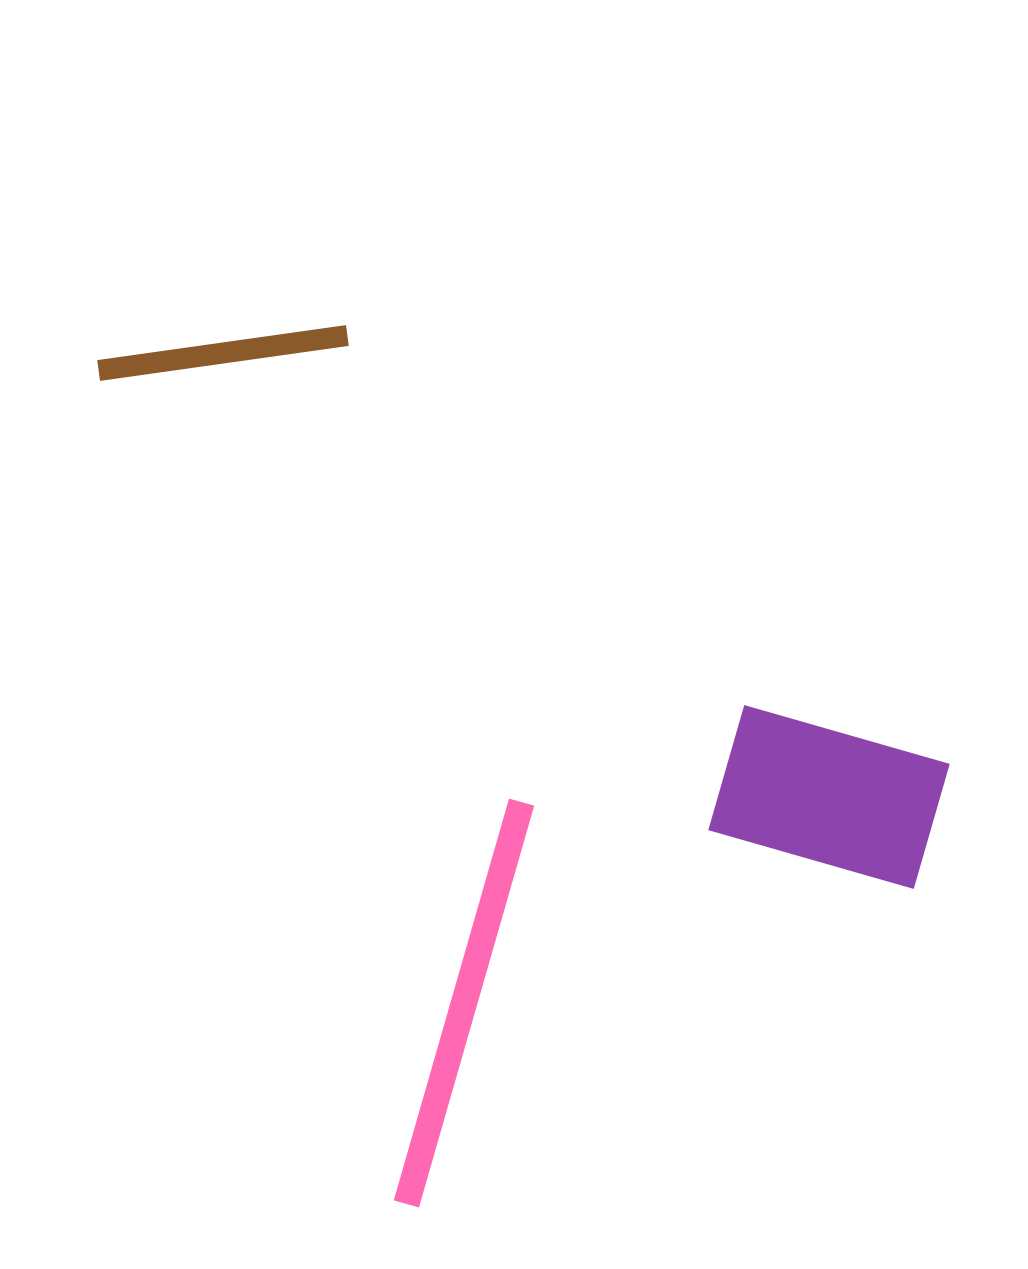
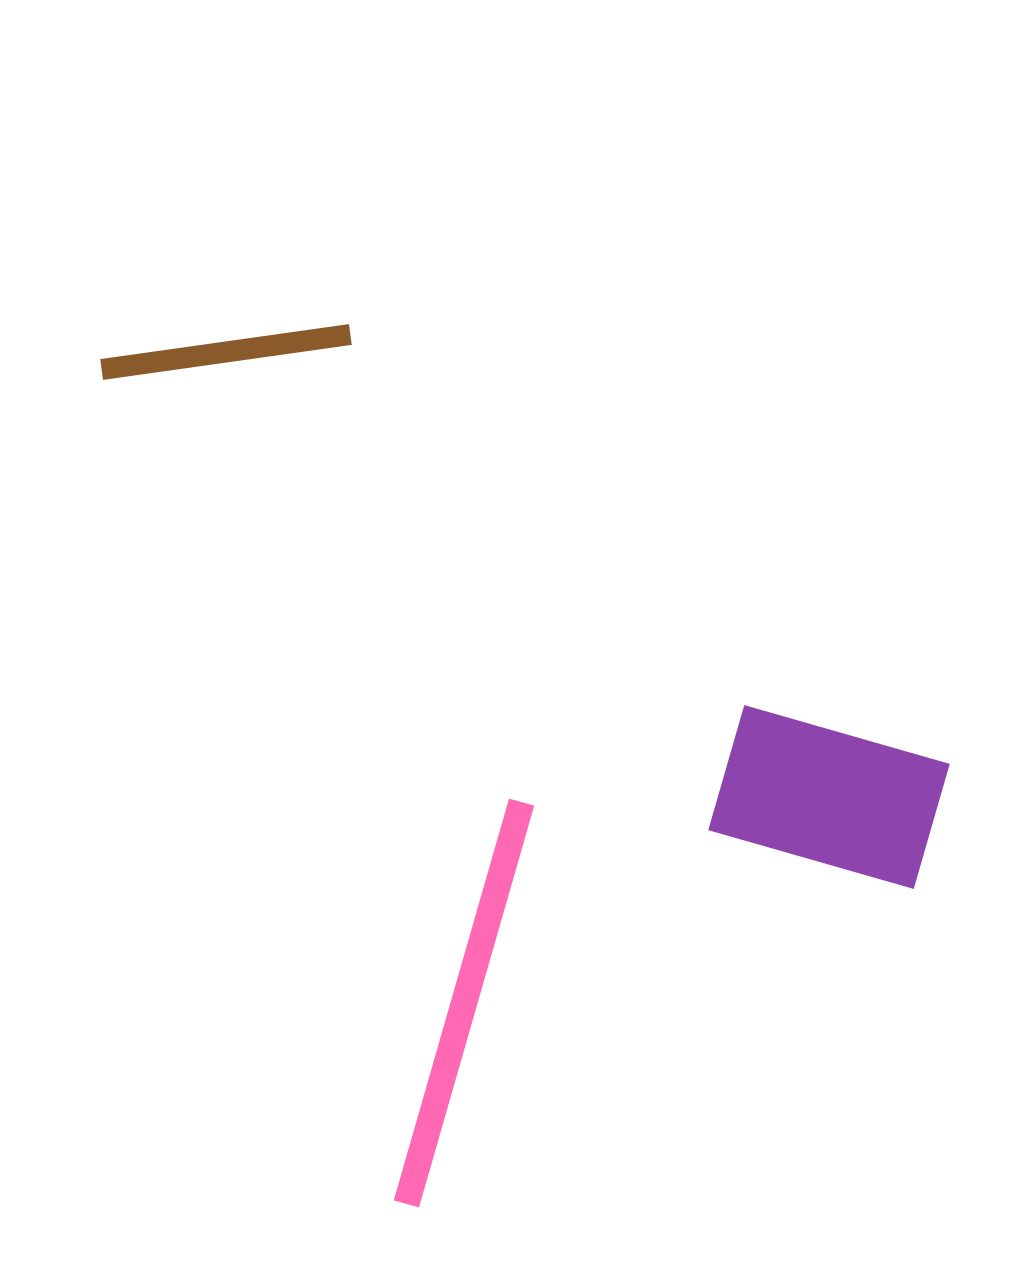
brown line: moved 3 px right, 1 px up
